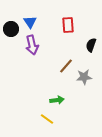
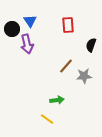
blue triangle: moved 1 px up
black circle: moved 1 px right
purple arrow: moved 5 px left, 1 px up
gray star: moved 1 px up
